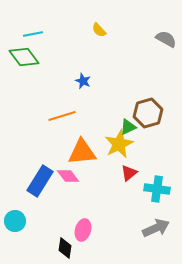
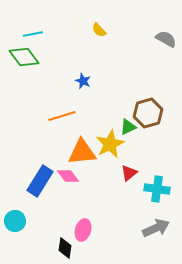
yellow star: moved 9 px left
